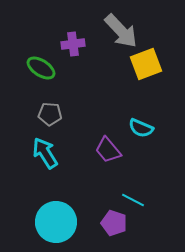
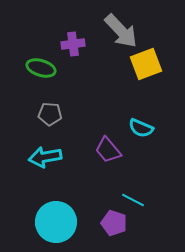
green ellipse: rotated 16 degrees counterclockwise
cyan arrow: moved 4 px down; rotated 68 degrees counterclockwise
